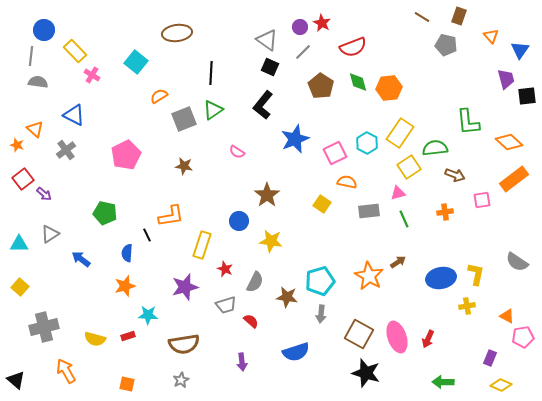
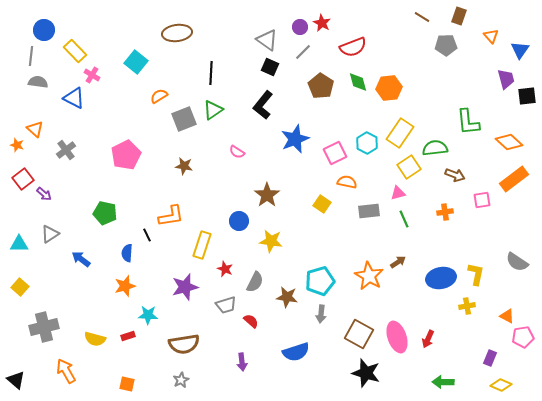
gray pentagon at (446, 45): rotated 15 degrees counterclockwise
blue triangle at (74, 115): moved 17 px up
